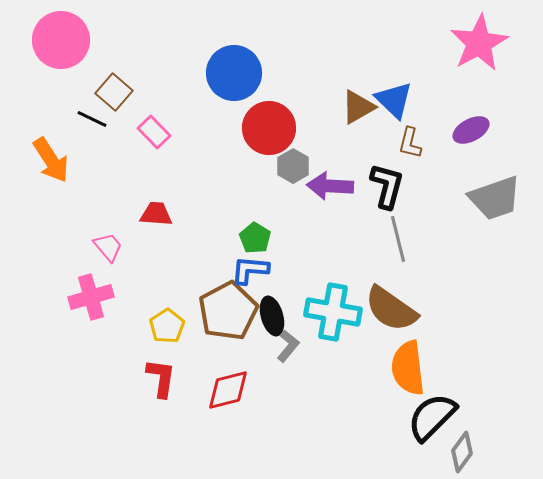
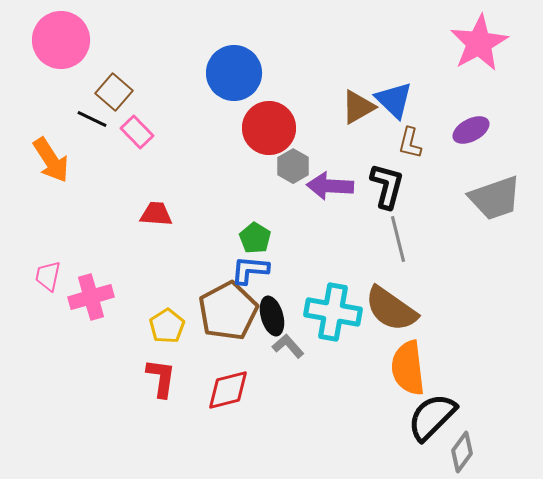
pink rectangle: moved 17 px left
pink trapezoid: moved 60 px left, 29 px down; rotated 128 degrees counterclockwise
gray L-shape: rotated 80 degrees counterclockwise
